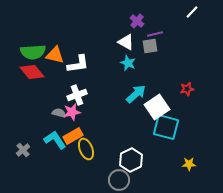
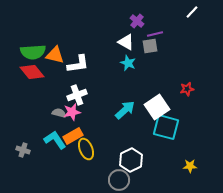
cyan arrow: moved 11 px left, 16 px down
gray cross: rotated 32 degrees counterclockwise
yellow star: moved 1 px right, 2 px down
